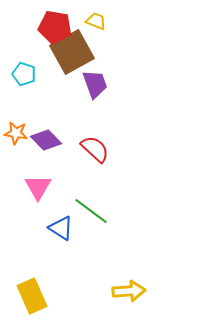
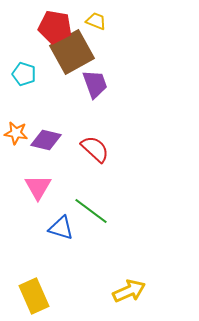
purple diamond: rotated 32 degrees counterclockwise
blue triangle: rotated 16 degrees counterclockwise
yellow arrow: rotated 20 degrees counterclockwise
yellow rectangle: moved 2 px right
